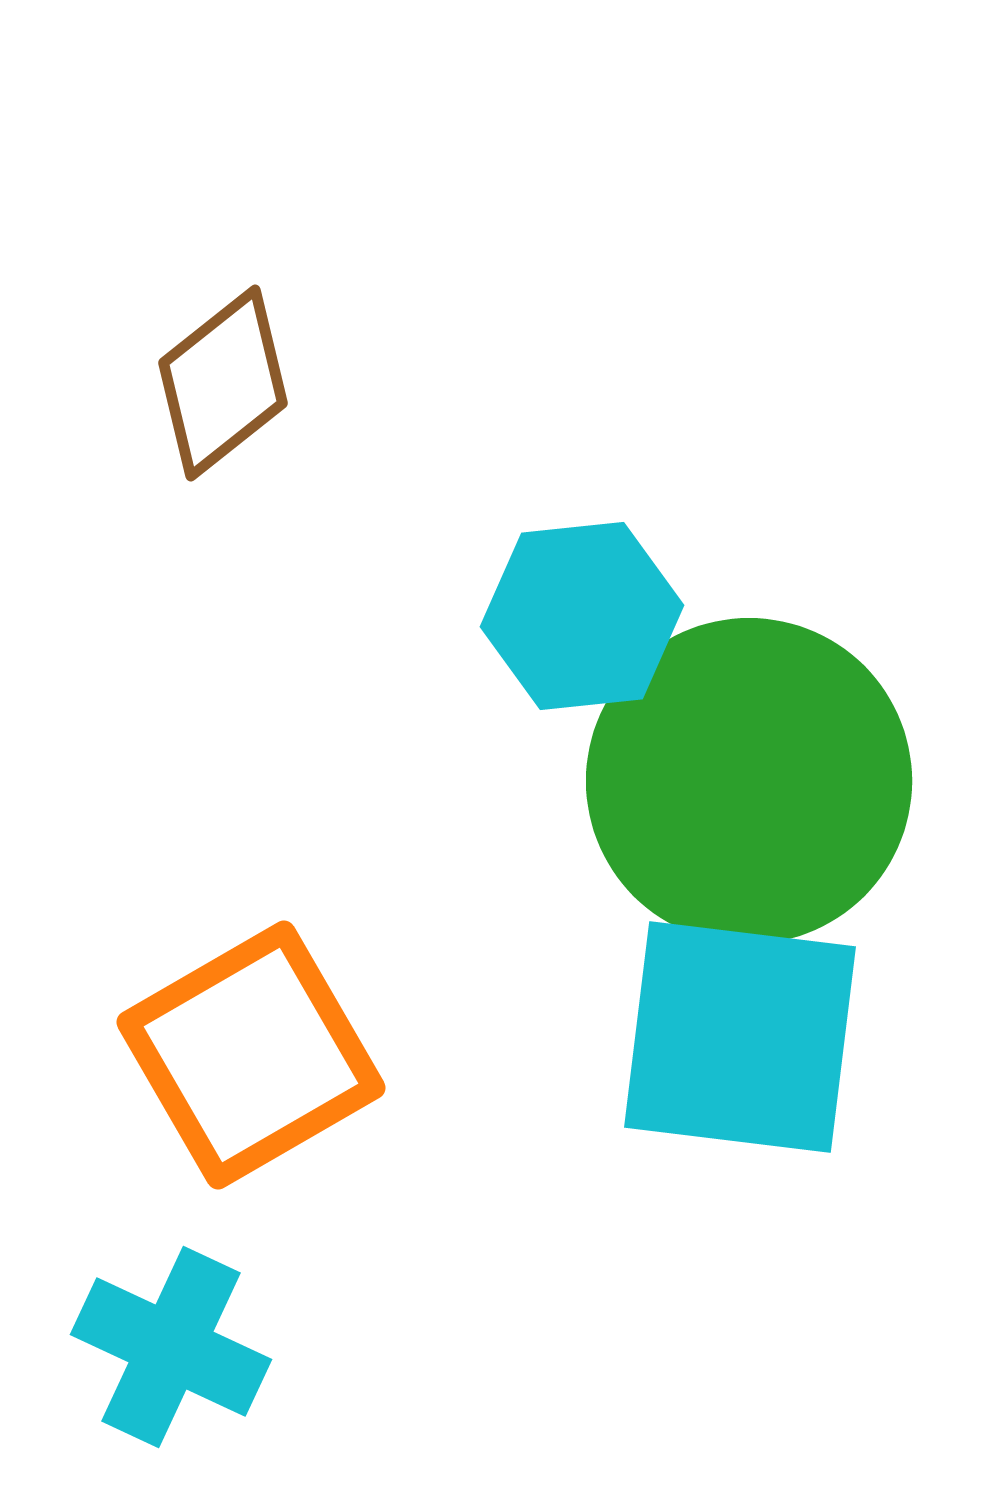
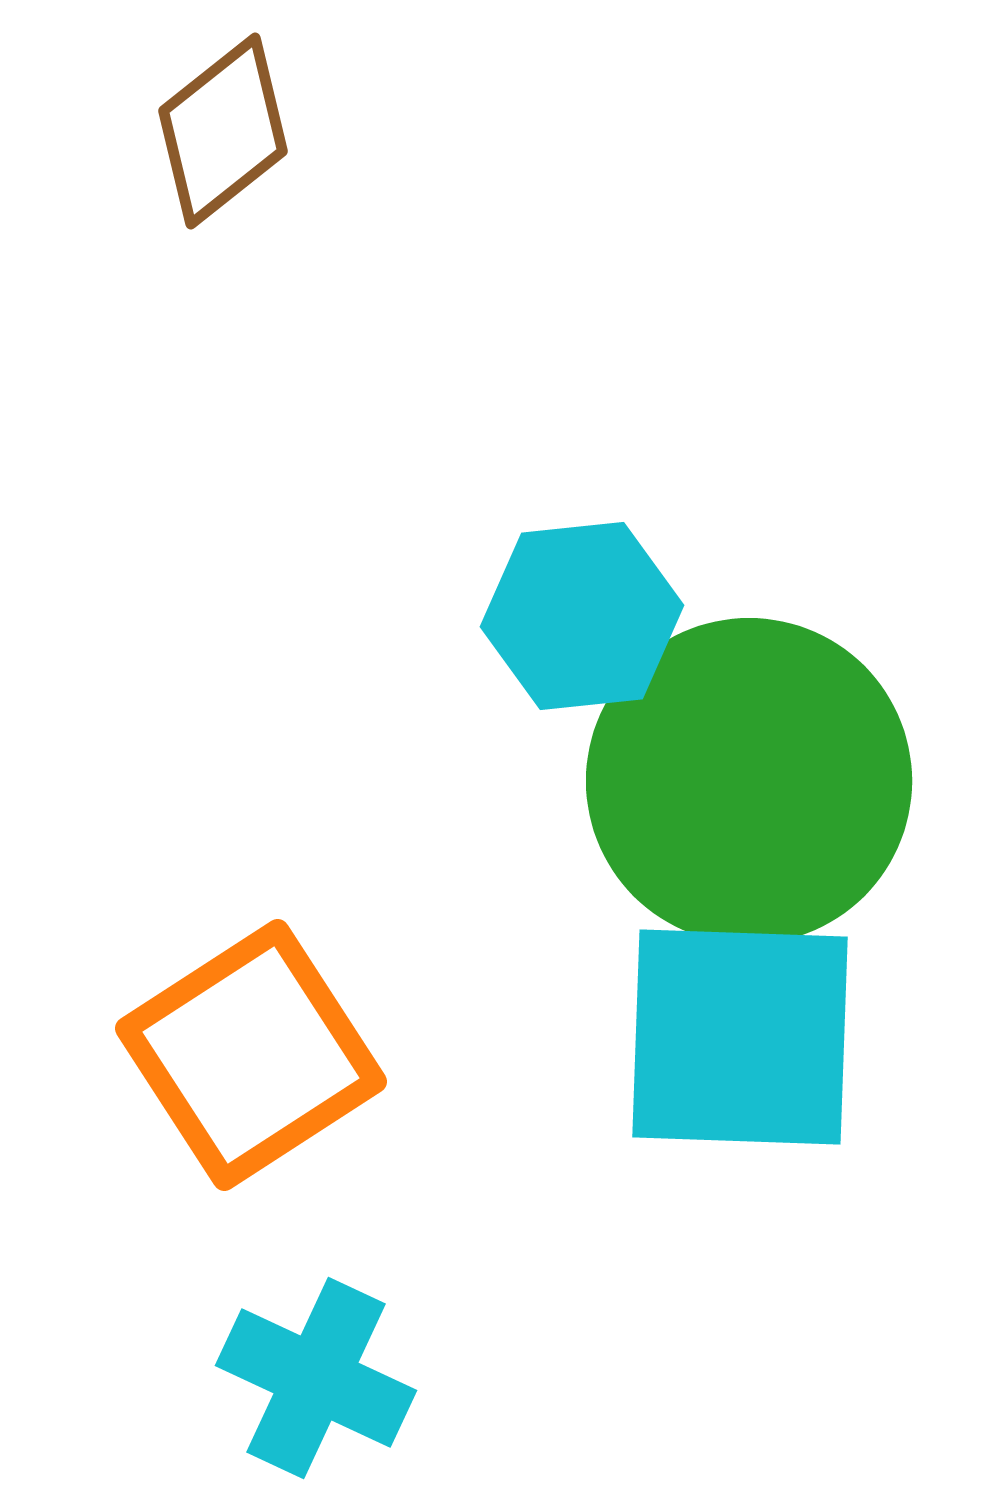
brown diamond: moved 252 px up
cyan square: rotated 5 degrees counterclockwise
orange square: rotated 3 degrees counterclockwise
cyan cross: moved 145 px right, 31 px down
